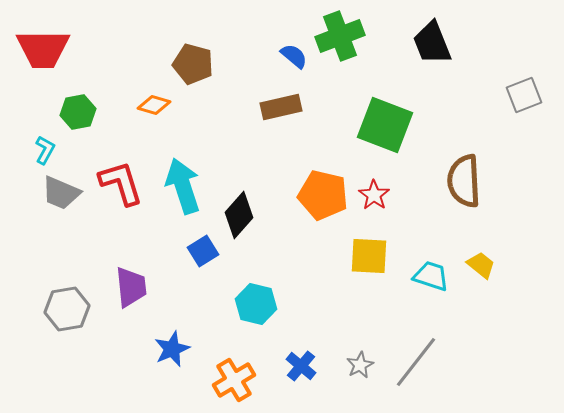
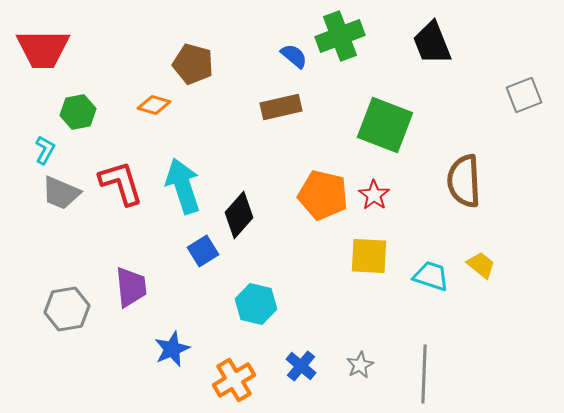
gray line: moved 8 px right, 12 px down; rotated 36 degrees counterclockwise
